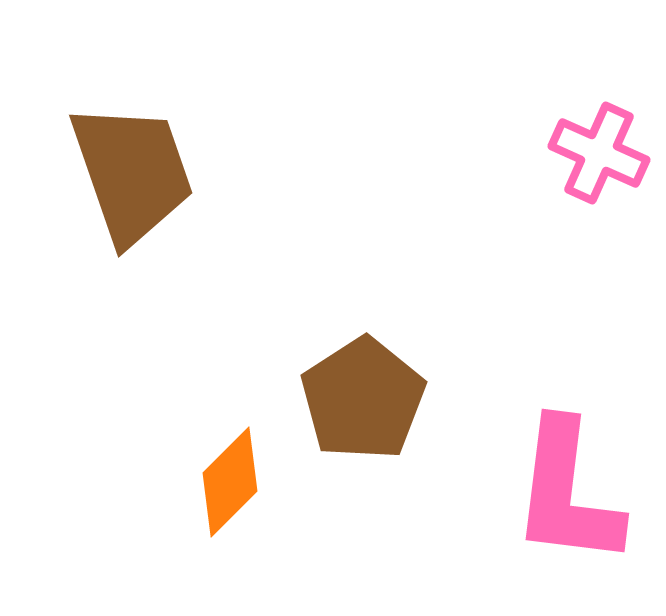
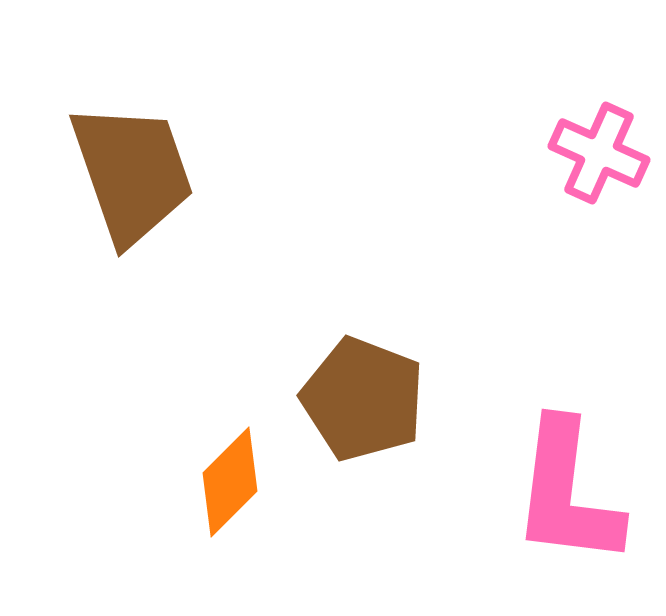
brown pentagon: rotated 18 degrees counterclockwise
